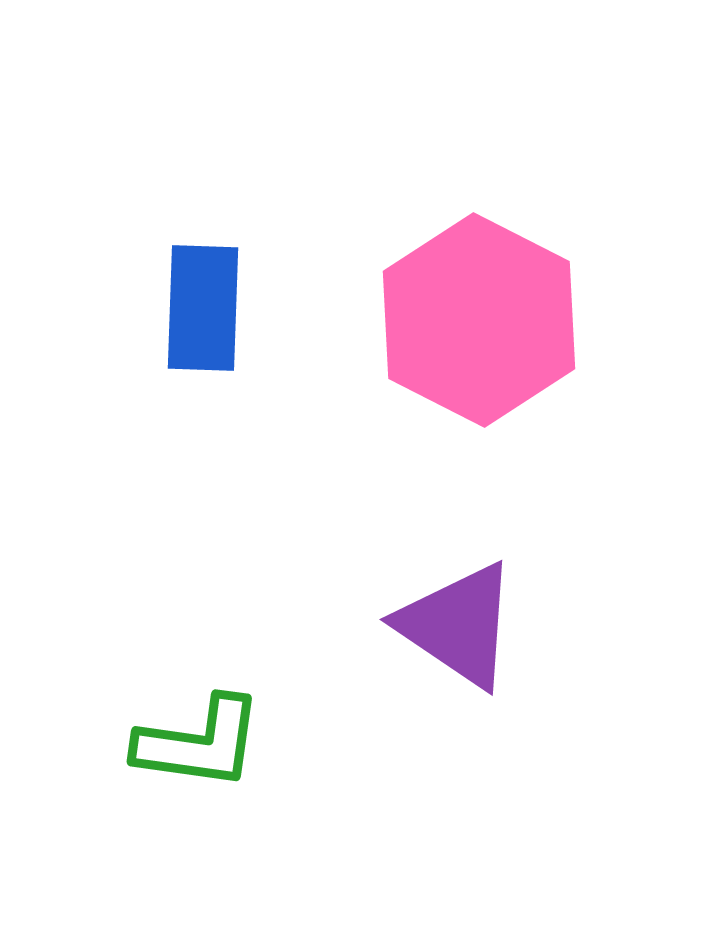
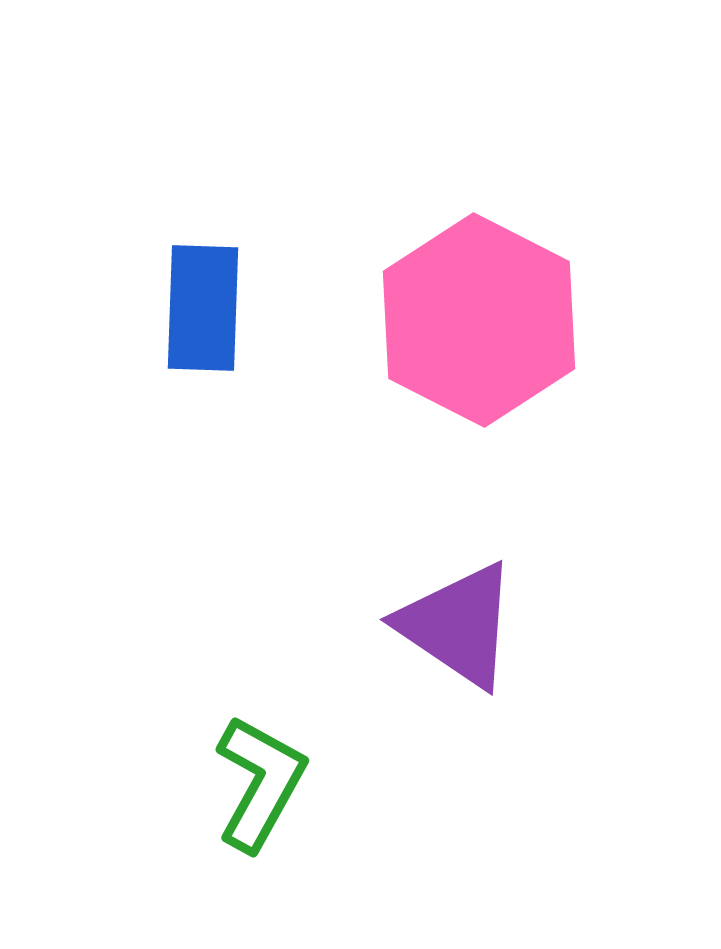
green L-shape: moved 61 px right, 40 px down; rotated 69 degrees counterclockwise
